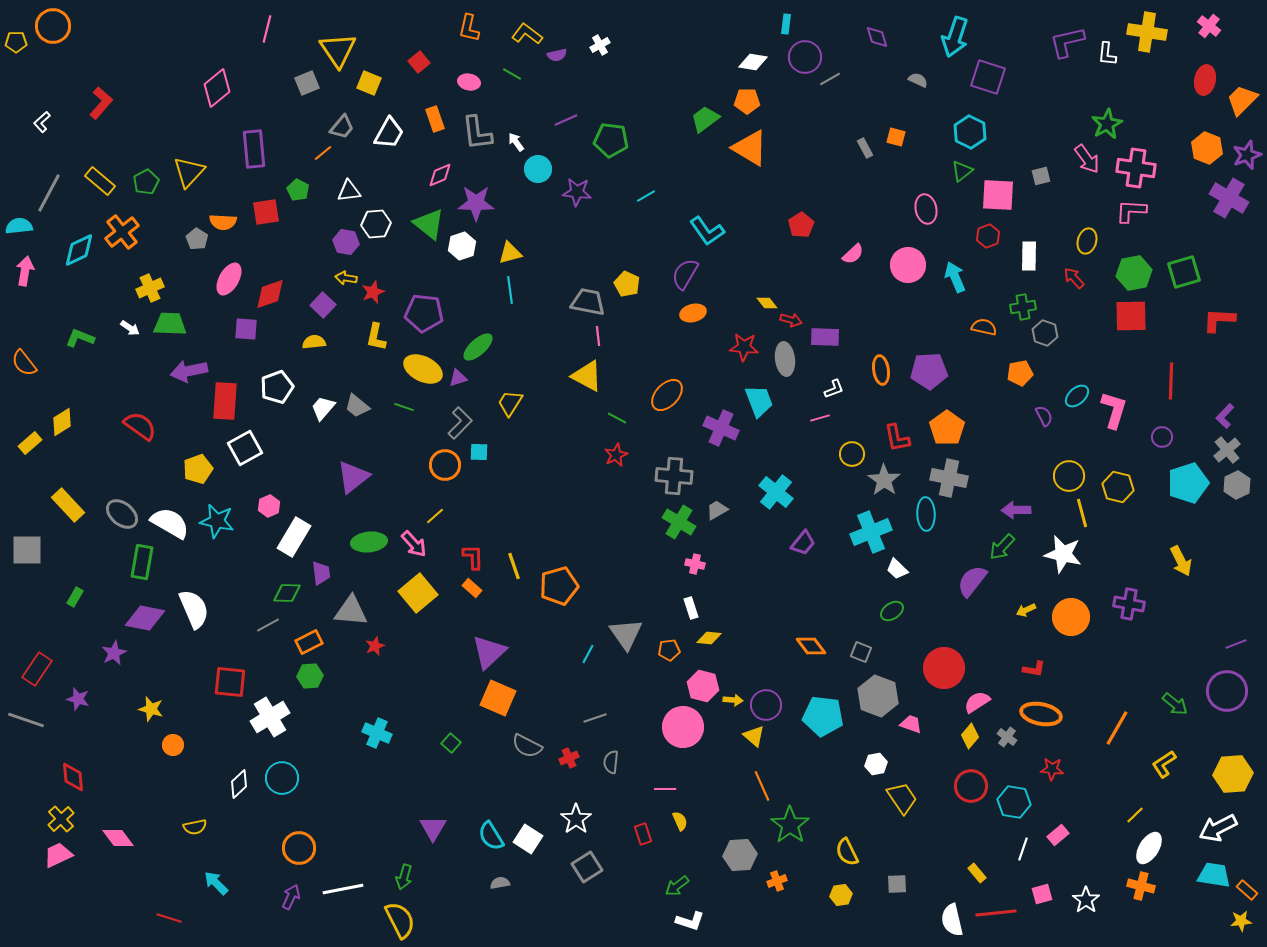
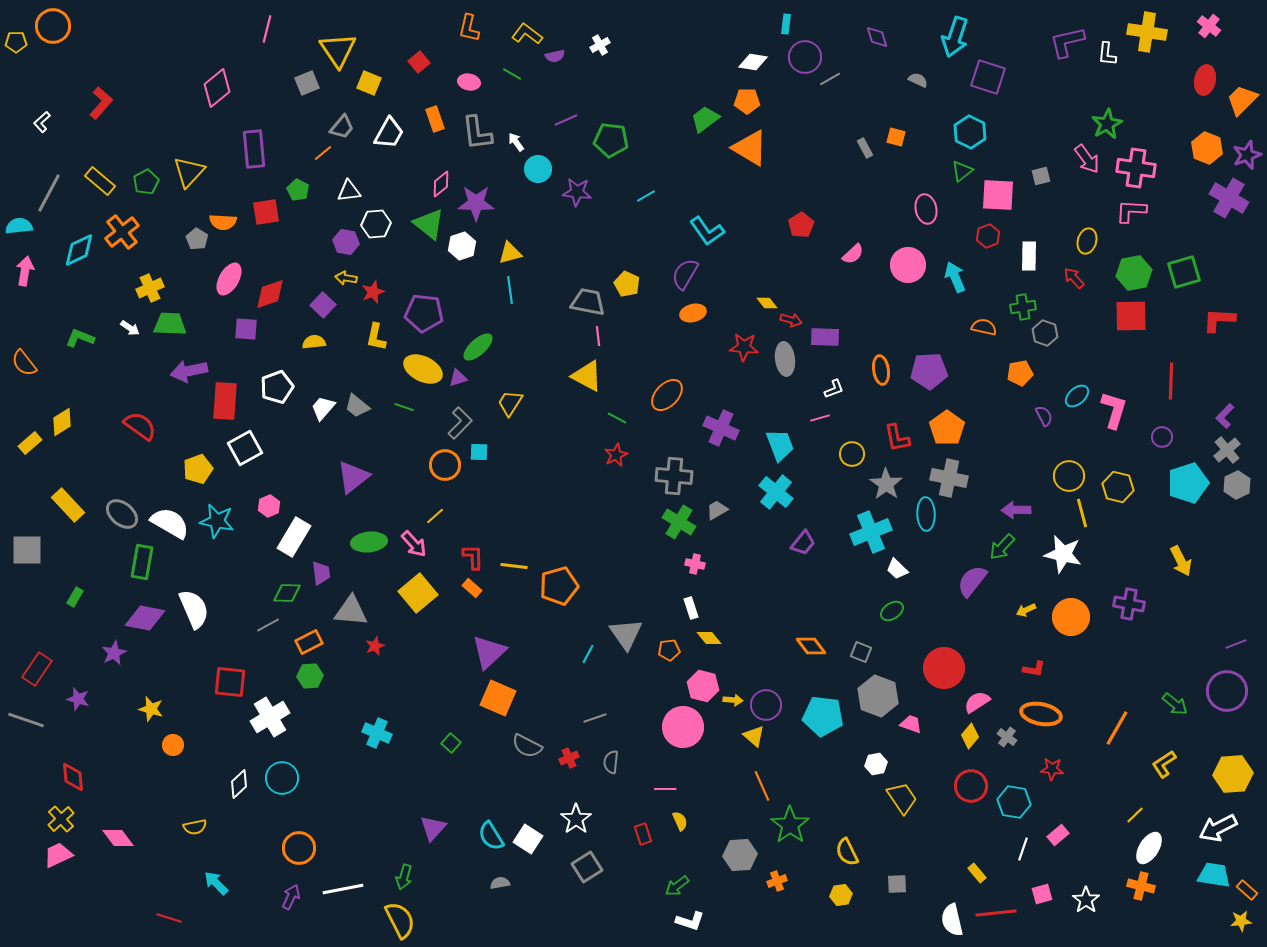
purple semicircle at (557, 55): moved 2 px left, 1 px down
pink diamond at (440, 175): moved 1 px right, 9 px down; rotated 16 degrees counterclockwise
cyan trapezoid at (759, 401): moved 21 px right, 44 px down
gray star at (884, 480): moved 2 px right, 4 px down
yellow line at (514, 566): rotated 64 degrees counterclockwise
yellow diamond at (709, 638): rotated 45 degrees clockwise
purple triangle at (433, 828): rotated 12 degrees clockwise
